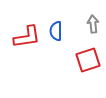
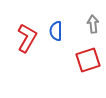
red L-shape: moved 1 px down; rotated 52 degrees counterclockwise
